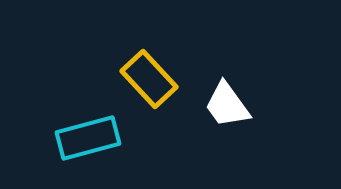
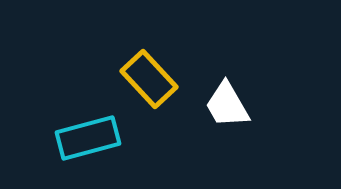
white trapezoid: rotated 6 degrees clockwise
